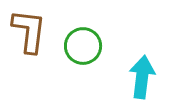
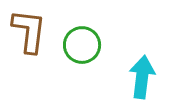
green circle: moved 1 px left, 1 px up
